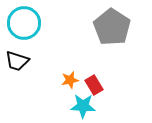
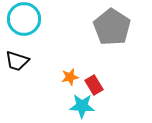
cyan circle: moved 4 px up
orange star: moved 3 px up
cyan star: moved 1 px left
